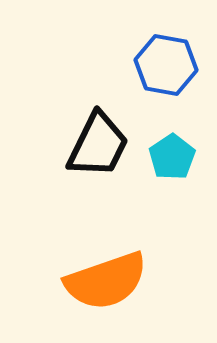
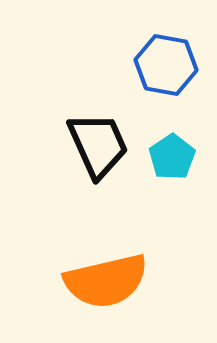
black trapezoid: rotated 50 degrees counterclockwise
orange semicircle: rotated 6 degrees clockwise
